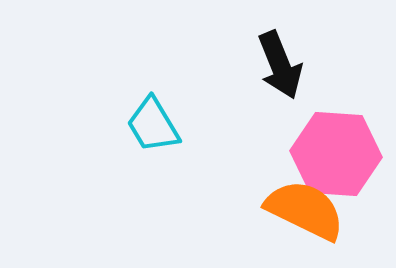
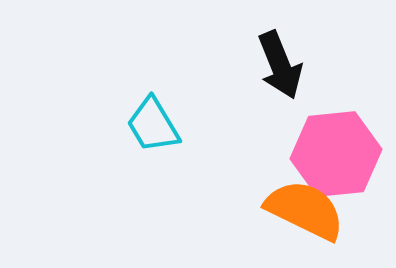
pink hexagon: rotated 10 degrees counterclockwise
